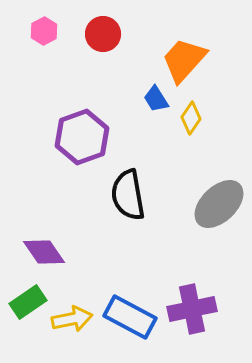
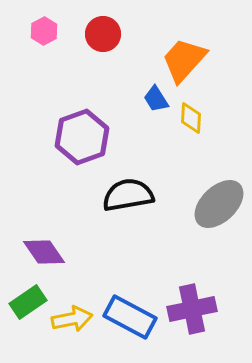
yellow diamond: rotated 32 degrees counterclockwise
black semicircle: rotated 90 degrees clockwise
